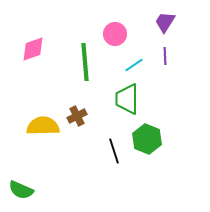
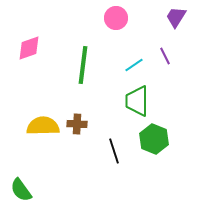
purple trapezoid: moved 11 px right, 5 px up
pink circle: moved 1 px right, 16 px up
pink diamond: moved 4 px left, 1 px up
purple line: rotated 24 degrees counterclockwise
green line: moved 2 px left, 3 px down; rotated 12 degrees clockwise
green trapezoid: moved 10 px right, 2 px down
brown cross: moved 8 px down; rotated 30 degrees clockwise
green hexagon: moved 7 px right
green semicircle: rotated 30 degrees clockwise
